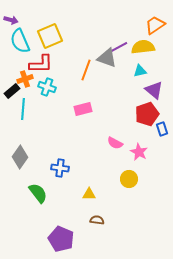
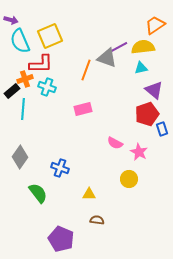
cyan triangle: moved 1 px right, 3 px up
blue cross: rotated 12 degrees clockwise
